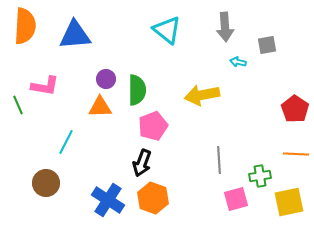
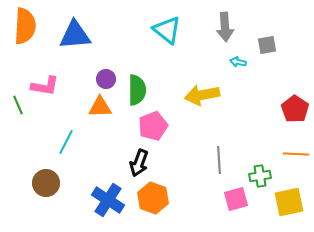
black arrow: moved 3 px left
